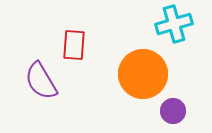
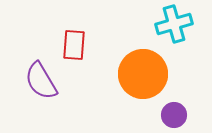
purple circle: moved 1 px right, 4 px down
